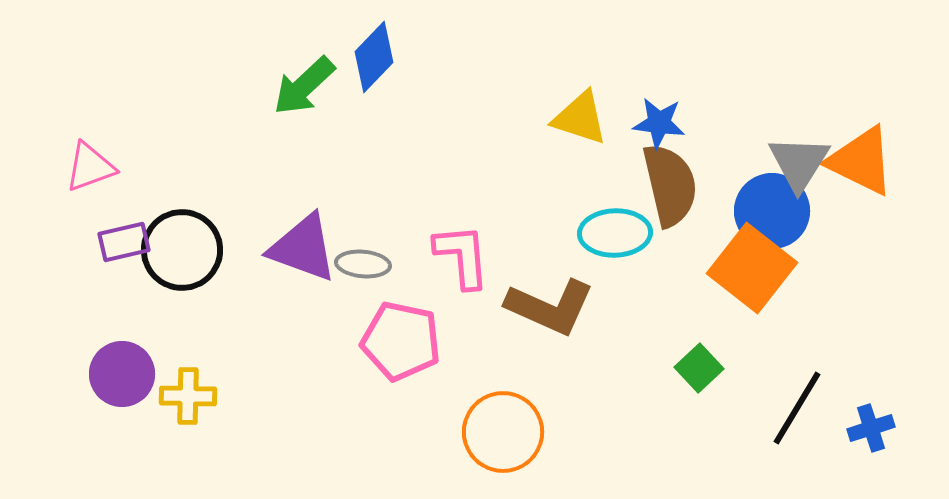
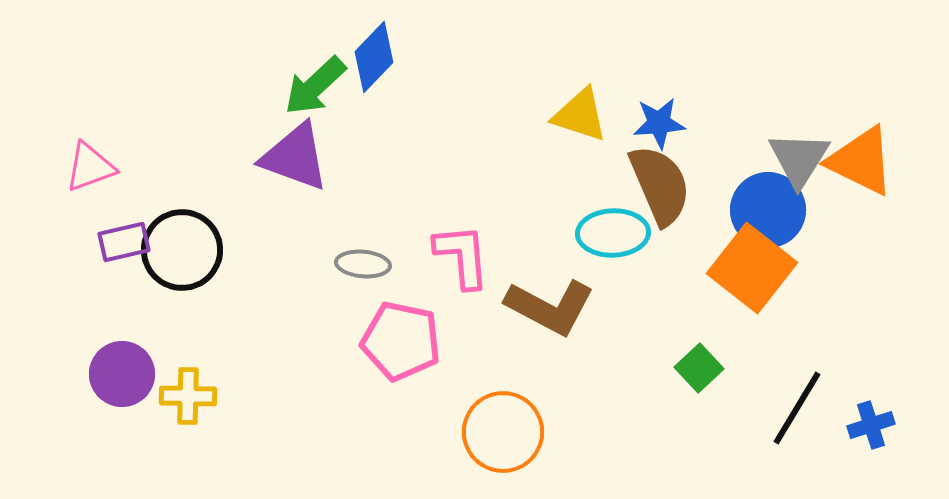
green arrow: moved 11 px right
yellow triangle: moved 3 px up
blue star: rotated 12 degrees counterclockwise
gray triangle: moved 4 px up
brown semicircle: moved 10 px left; rotated 10 degrees counterclockwise
blue circle: moved 4 px left, 1 px up
cyan ellipse: moved 2 px left
purple triangle: moved 8 px left, 91 px up
brown L-shape: rotated 4 degrees clockwise
blue cross: moved 3 px up
